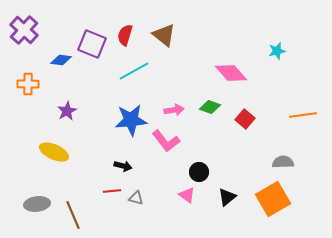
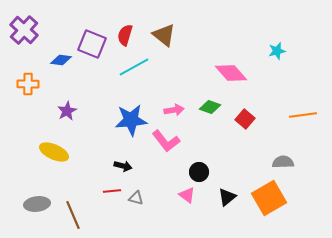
cyan line: moved 4 px up
orange square: moved 4 px left, 1 px up
